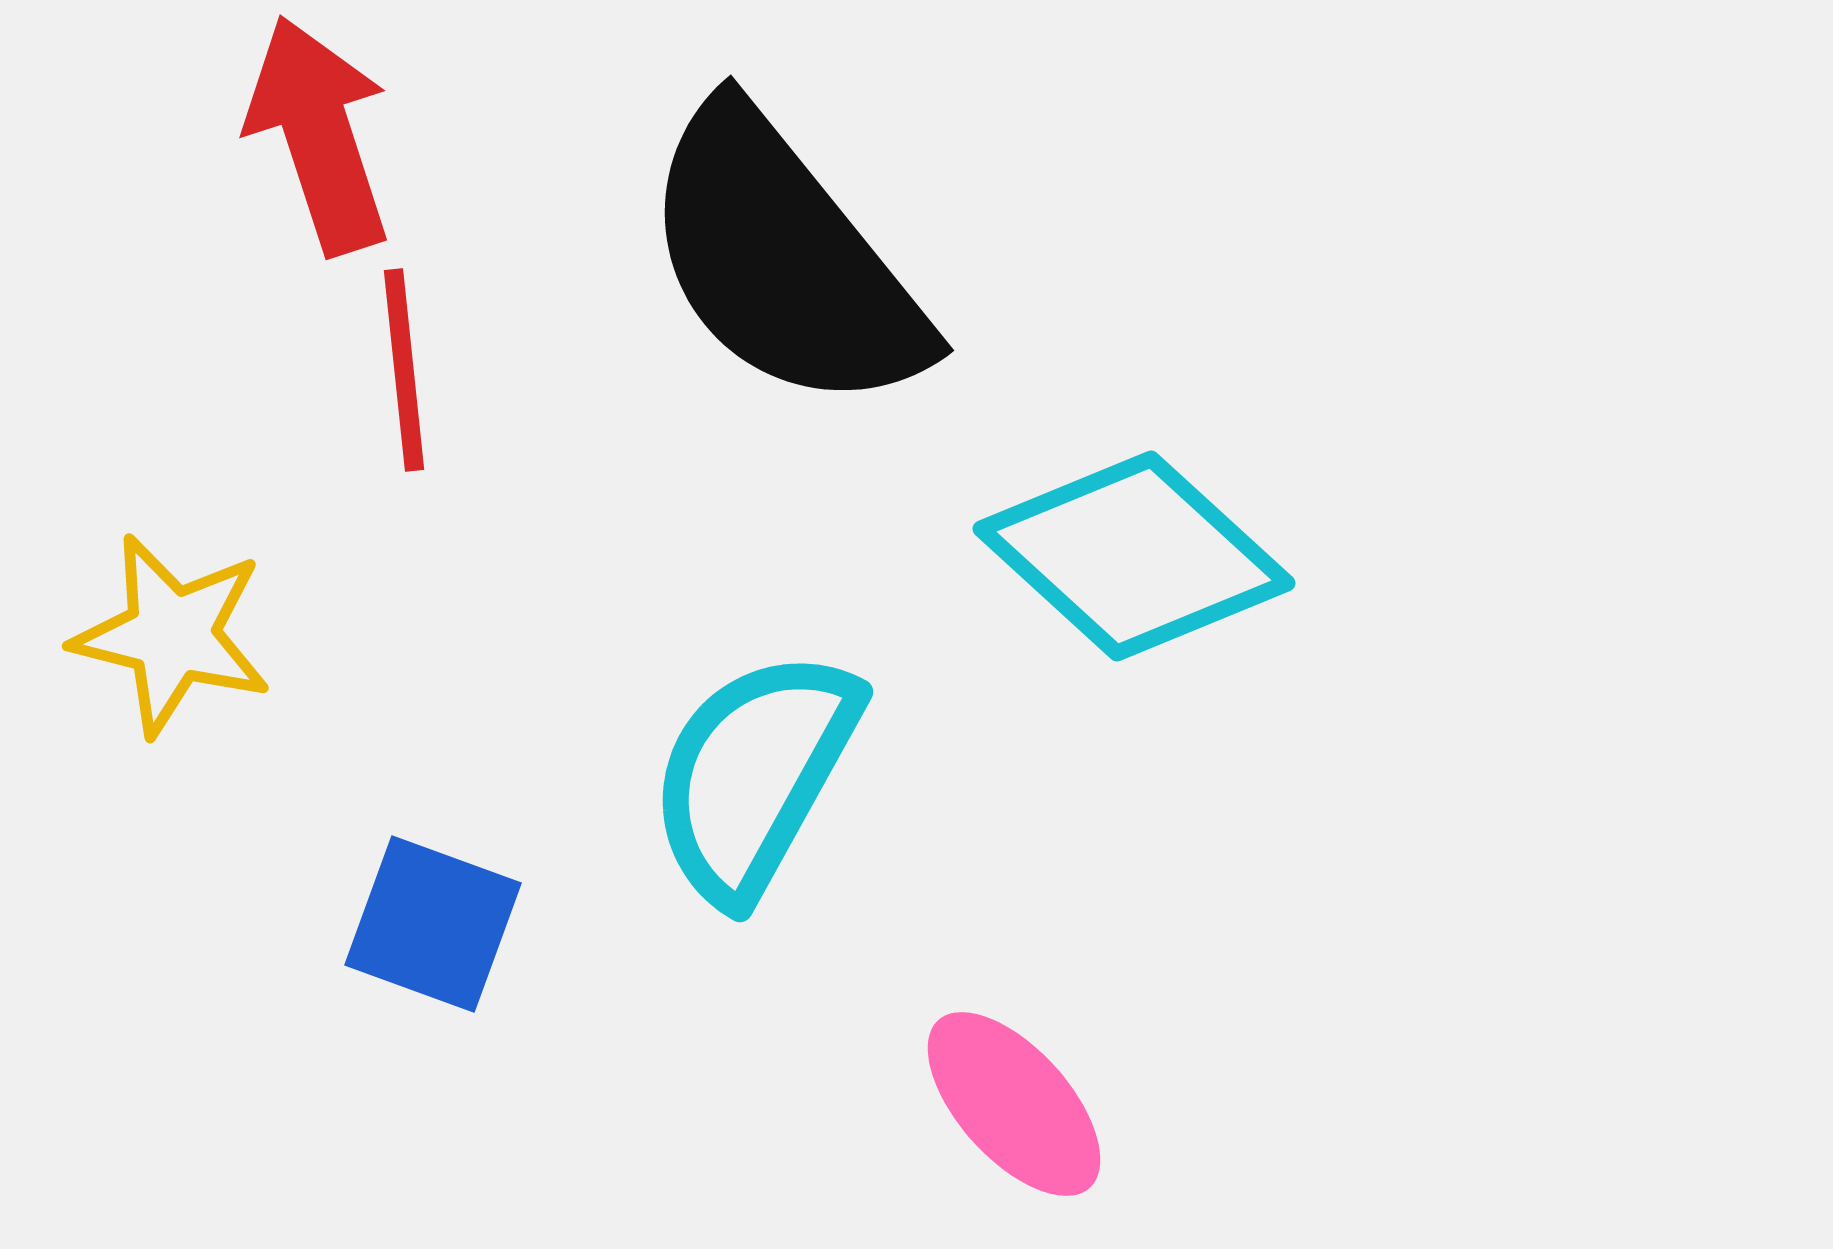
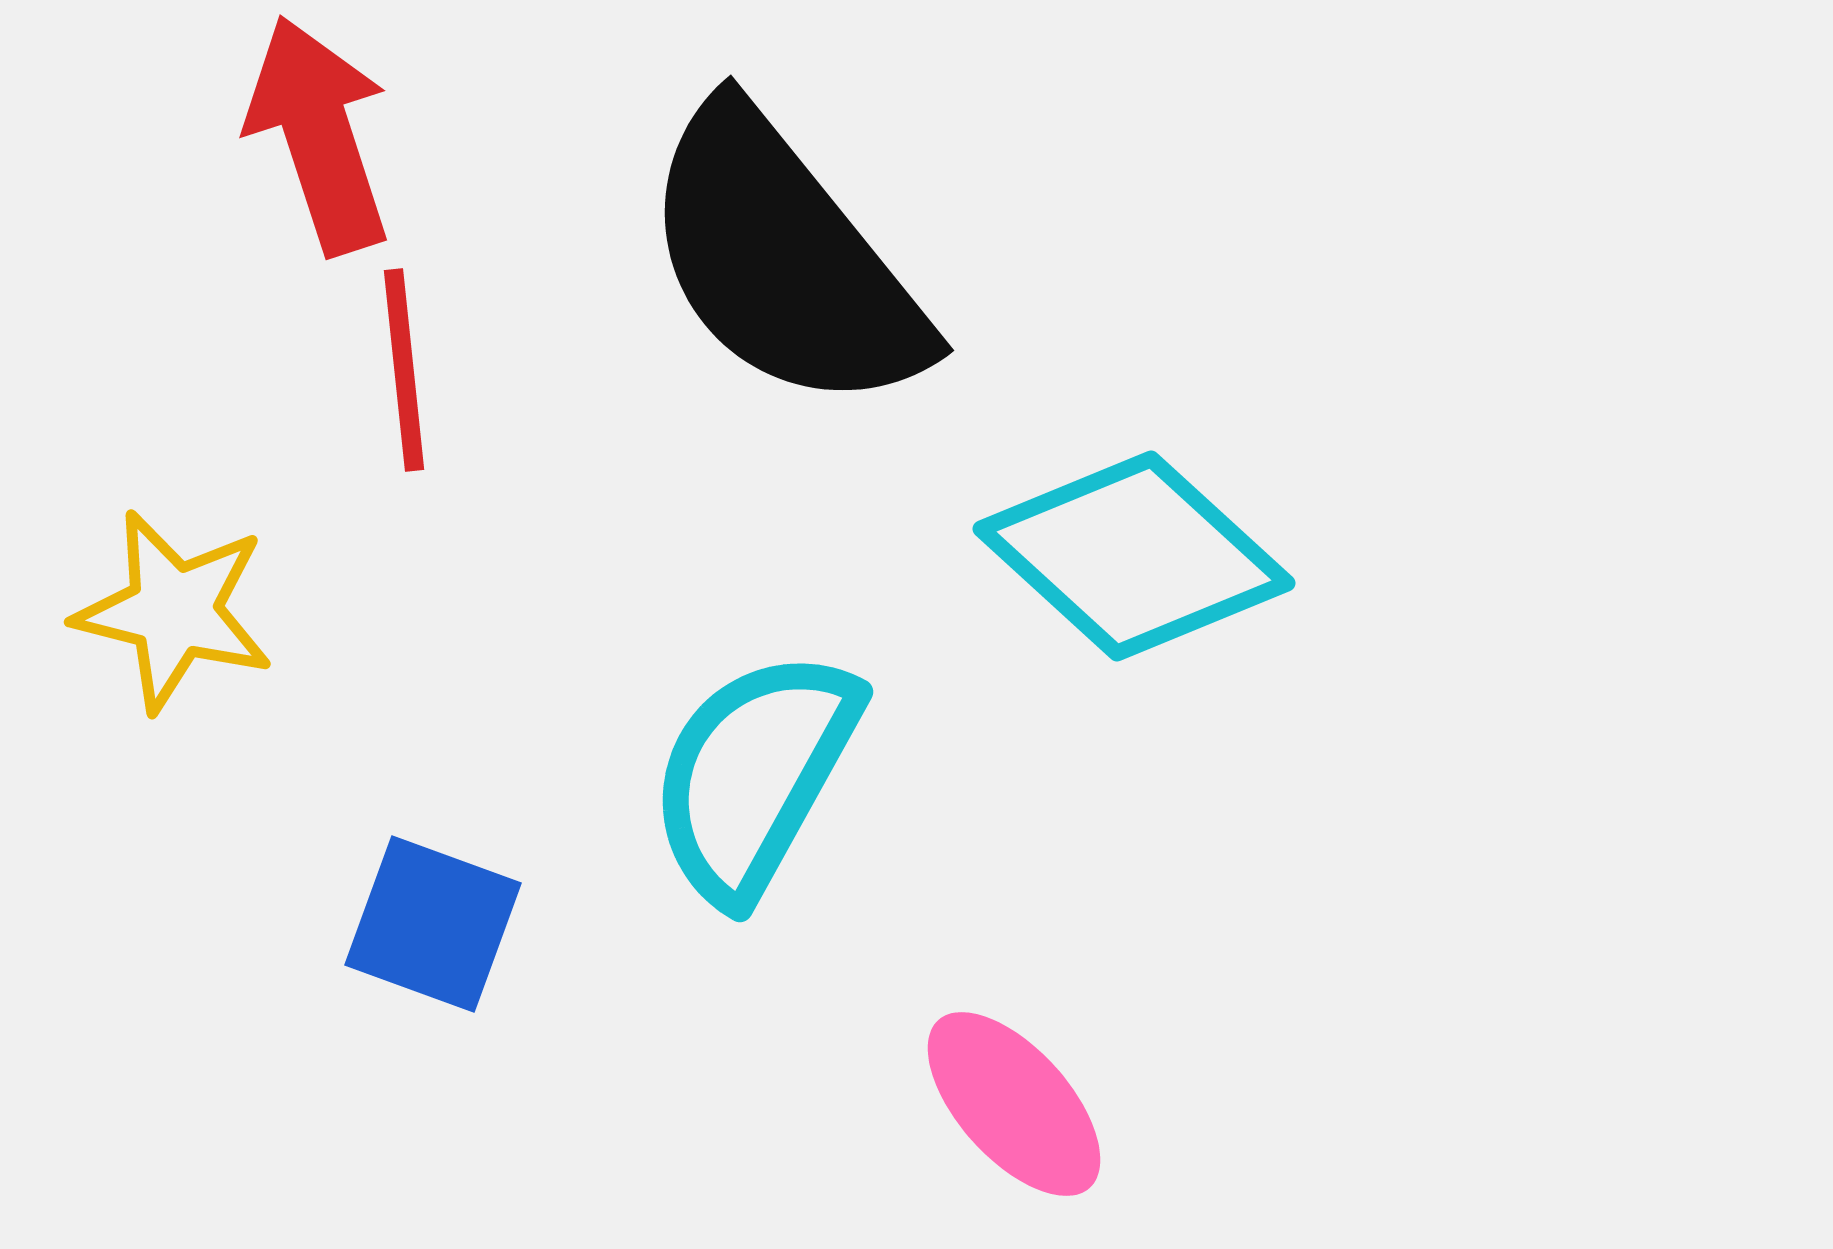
yellow star: moved 2 px right, 24 px up
